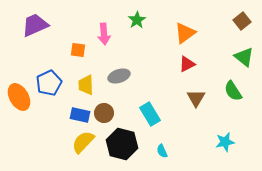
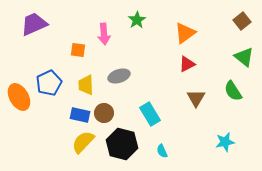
purple trapezoid: moved 1 px left, 1 px up
